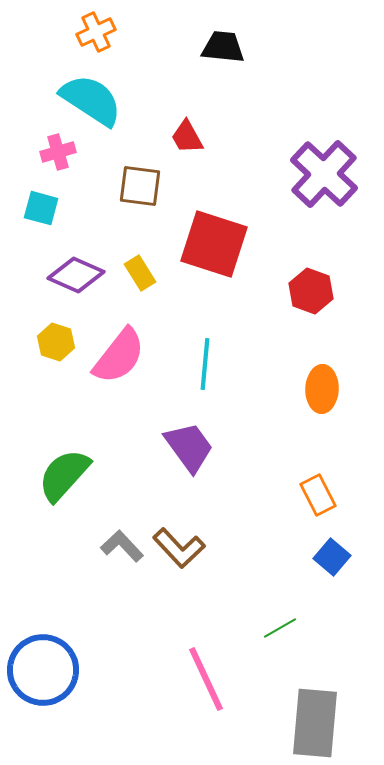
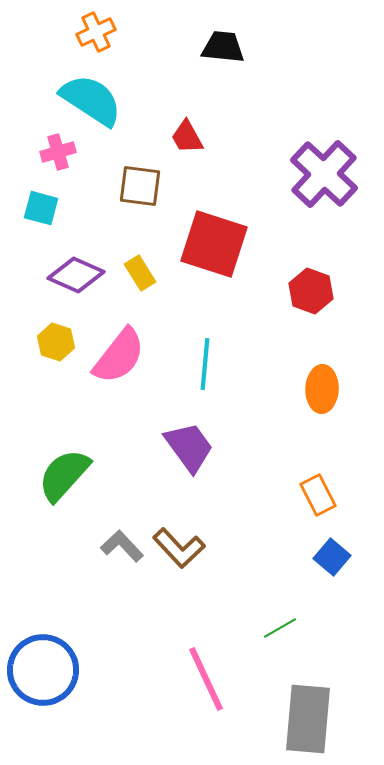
gray rectangle: moved 7 px left, 4 px up
